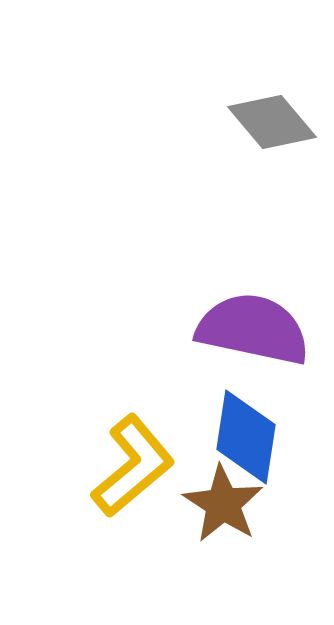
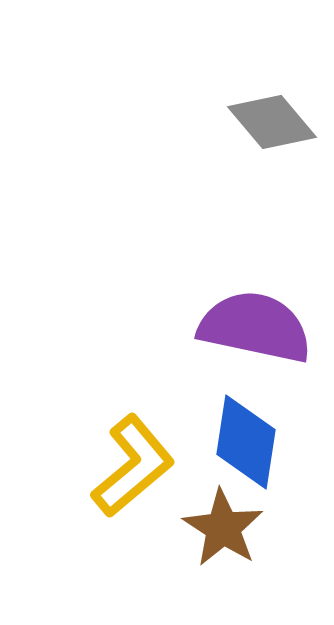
purple semicircle: moved 2 px right, 2 px up
blue diamond: moved 5 px down
brown star: moved 24 px down
